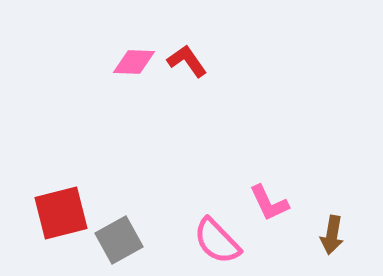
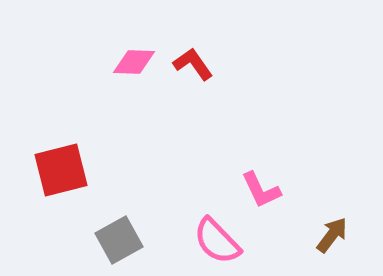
red L-shape: moved 6 px right, 3 px down
pink L-shape: moved 8 px left, 13 px up
red square: moved 43 px up
brown arrow: rotated 153 degrees counterclockwise
